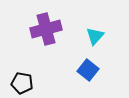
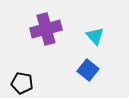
cyan triangle: rotated 24 degrees counterclockwise
